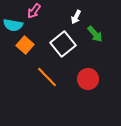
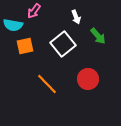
white arrow: rotated 48 degrees counterclockwise
green arrow: moved 3 px right, 2 px down
orange square: moved 1 px down; rotated 36 degrees clockwise
orange line: moved 7 px down
